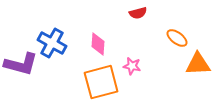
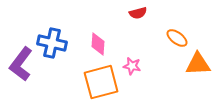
blue cross: rotated 16 degrees counterclockwise
purple L-shape: rotated 112 degrees clockwise
